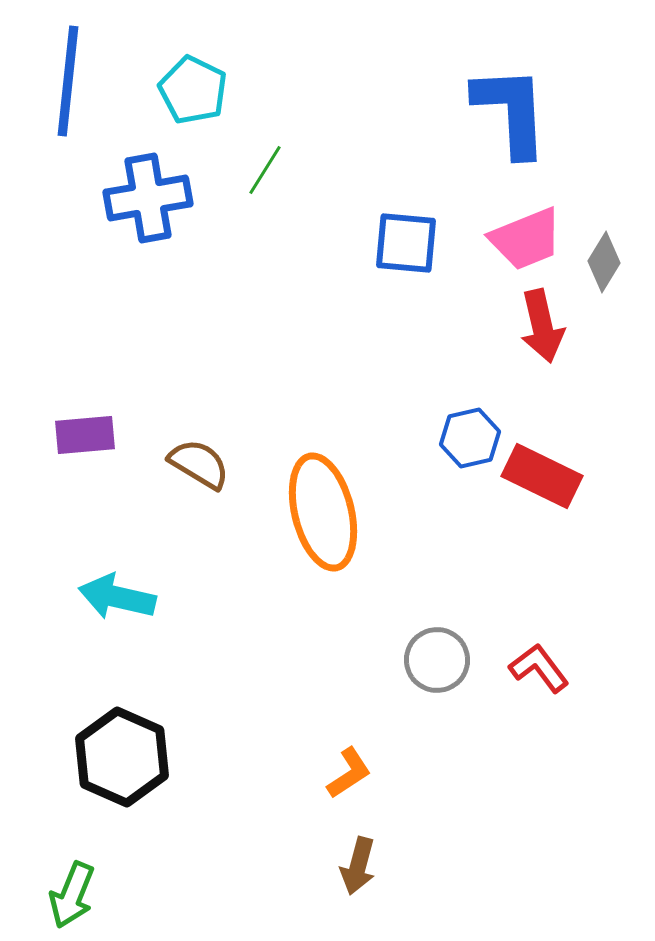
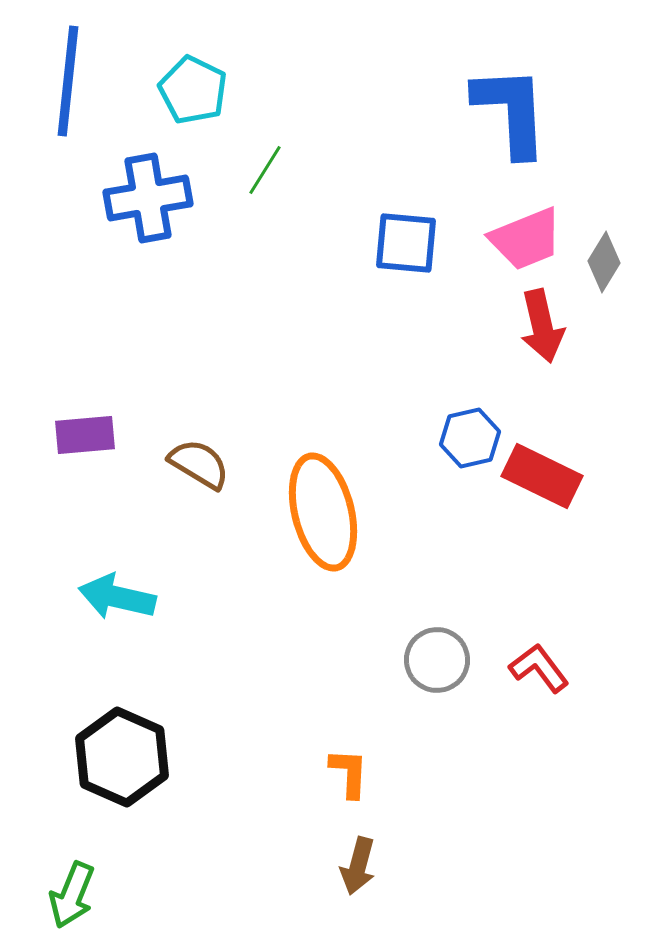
orange L-shape: rotated 54 degrees counterclockwise
